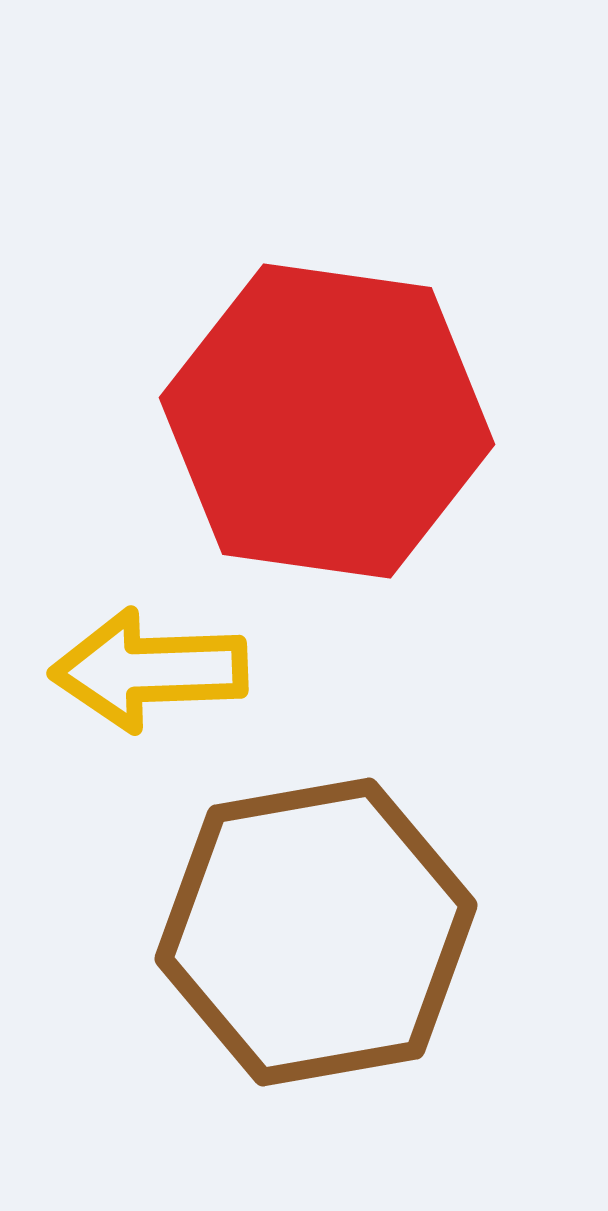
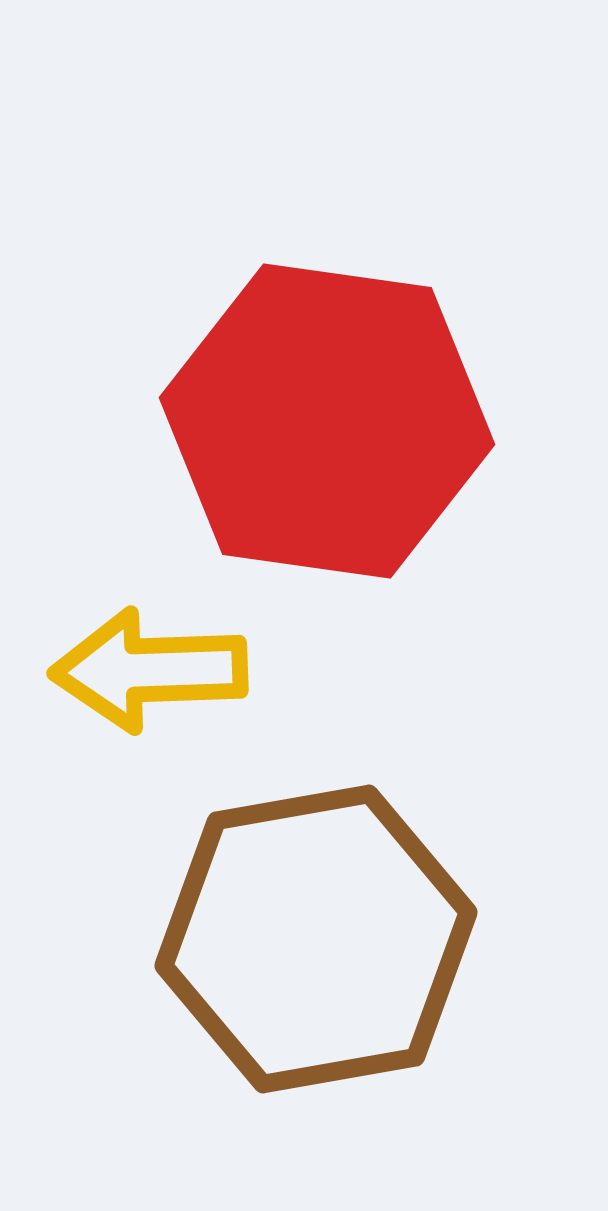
brown hexagon: moved 7 px down
